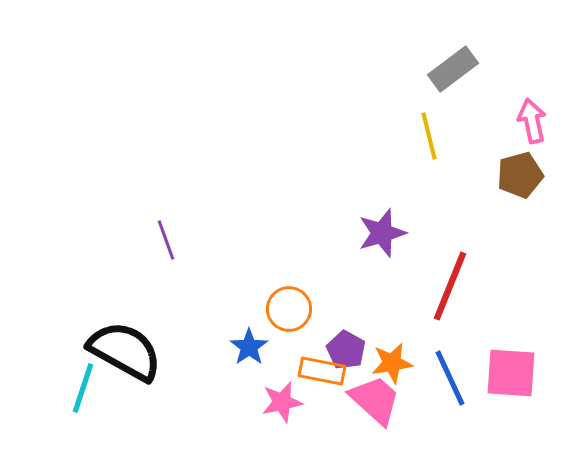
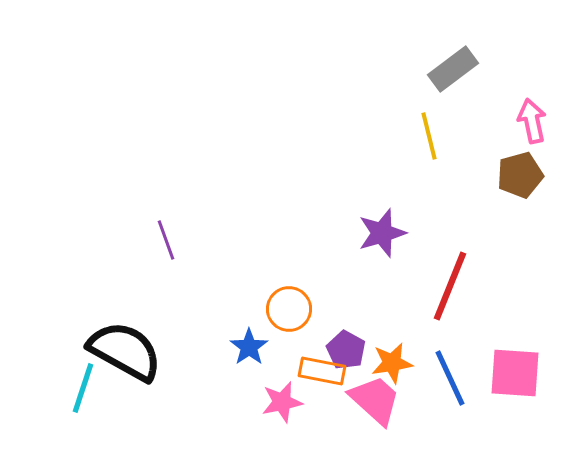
pink square: moved 4 px right
